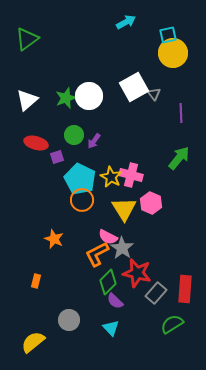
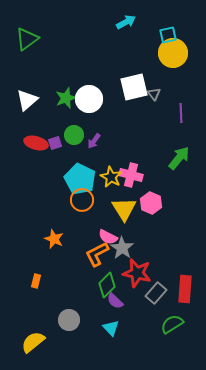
white square: rotated 16 degrees clockwise
white circle: moved 3 px down
purple square: moved 2 px left, 14 px up
green diamond: moved 1 px left, 3 px down
